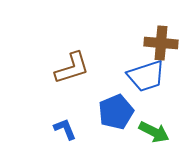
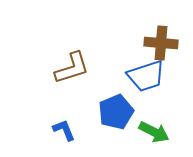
blue L-shape: moved 1 px left, 1 px down
